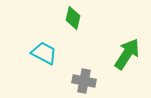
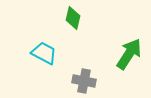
green arrow: moved 2 px right
